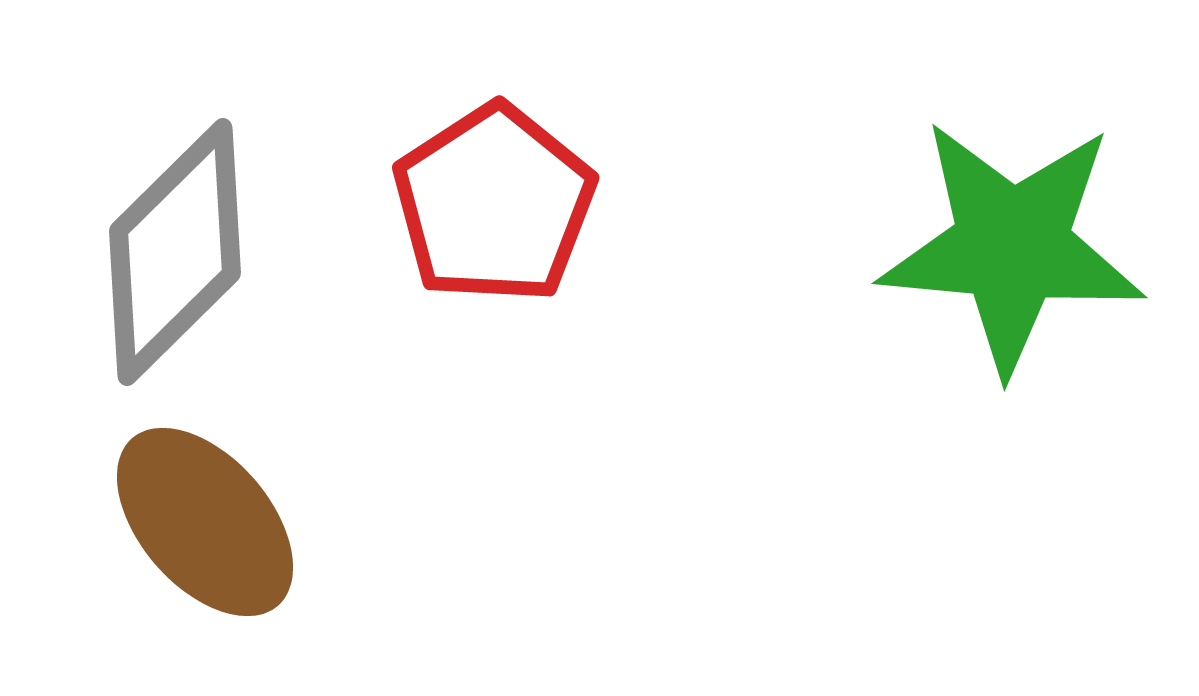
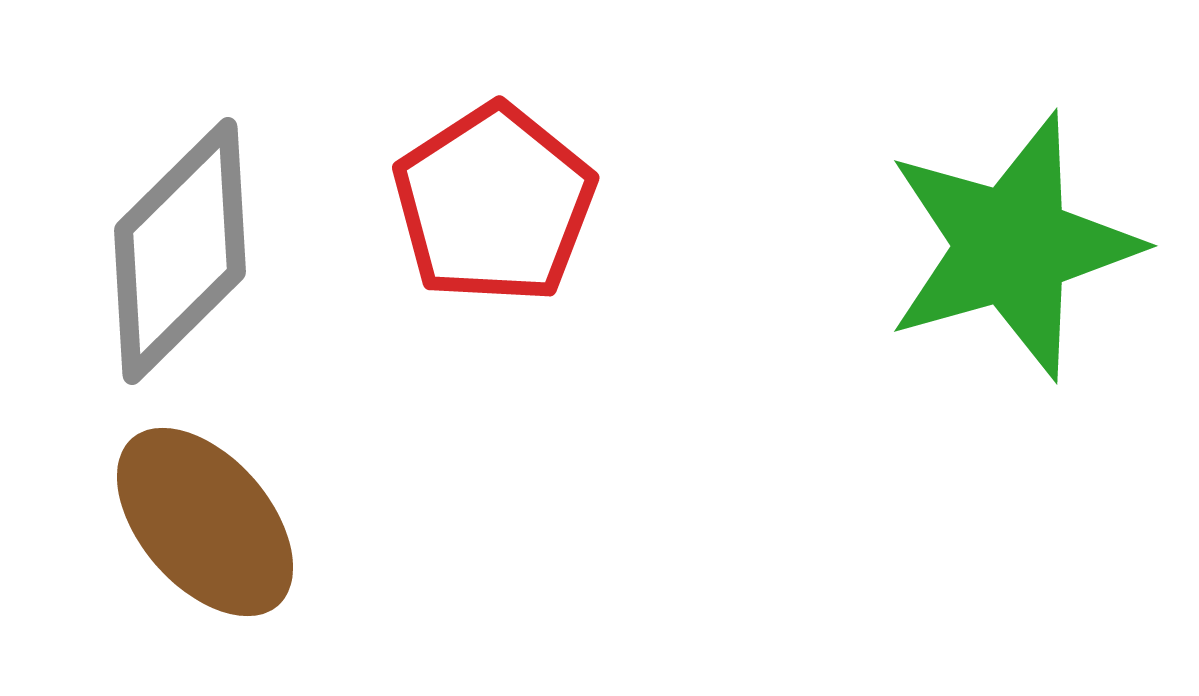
green star: rotated 21 degrees counterclockwise
gray diamond: moved 5 px right, 1 px up
